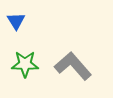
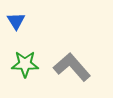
gray L-shape: moved 1 px left, 1 px down
